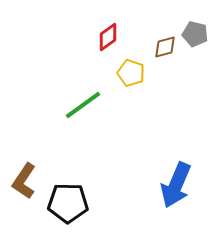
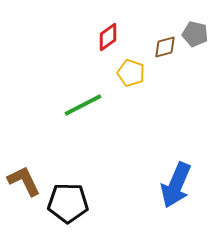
green line: rotated 9 degrees clockwise
brown L-shape: rotated 120 degrees clockwise
